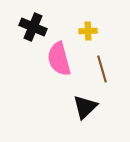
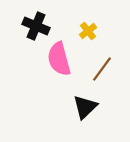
black cross: moved 3 px right, 1 px up
yellow cross: rotated 36 degrees counterclockwise
brown line: rotated 52 degrees clockwise
